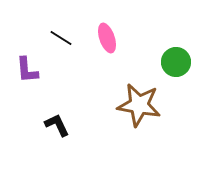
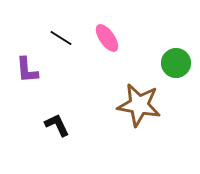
pink ellipse: rotated 16 degrees counterclockwise
green circle: moved 1 px down
